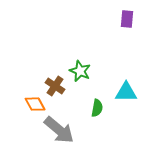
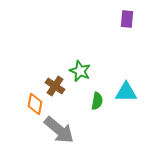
orange diamond: rotated 40 degrees clockwise
green semicircle: moved 7 px up
